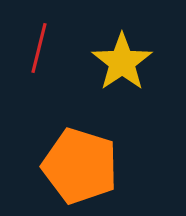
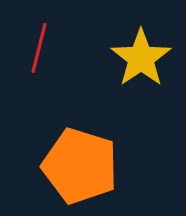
yellow star: moved 19 px right, 4 px up
